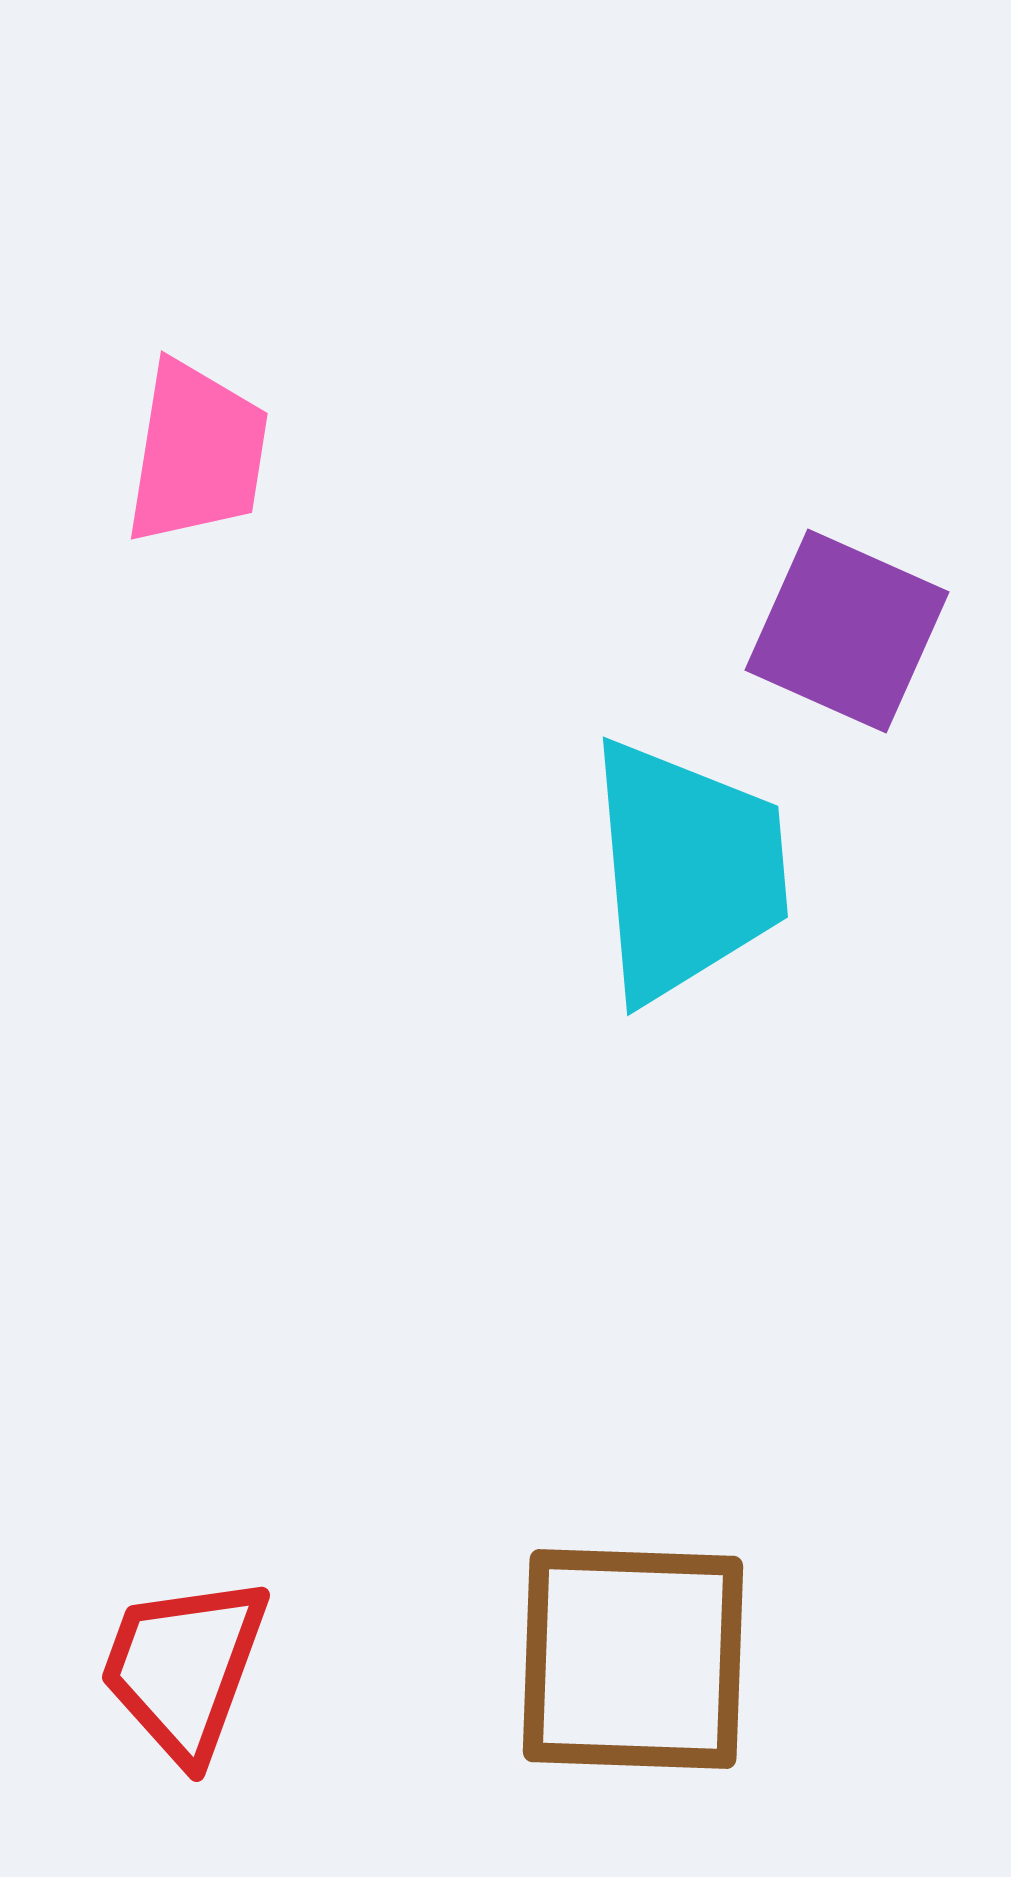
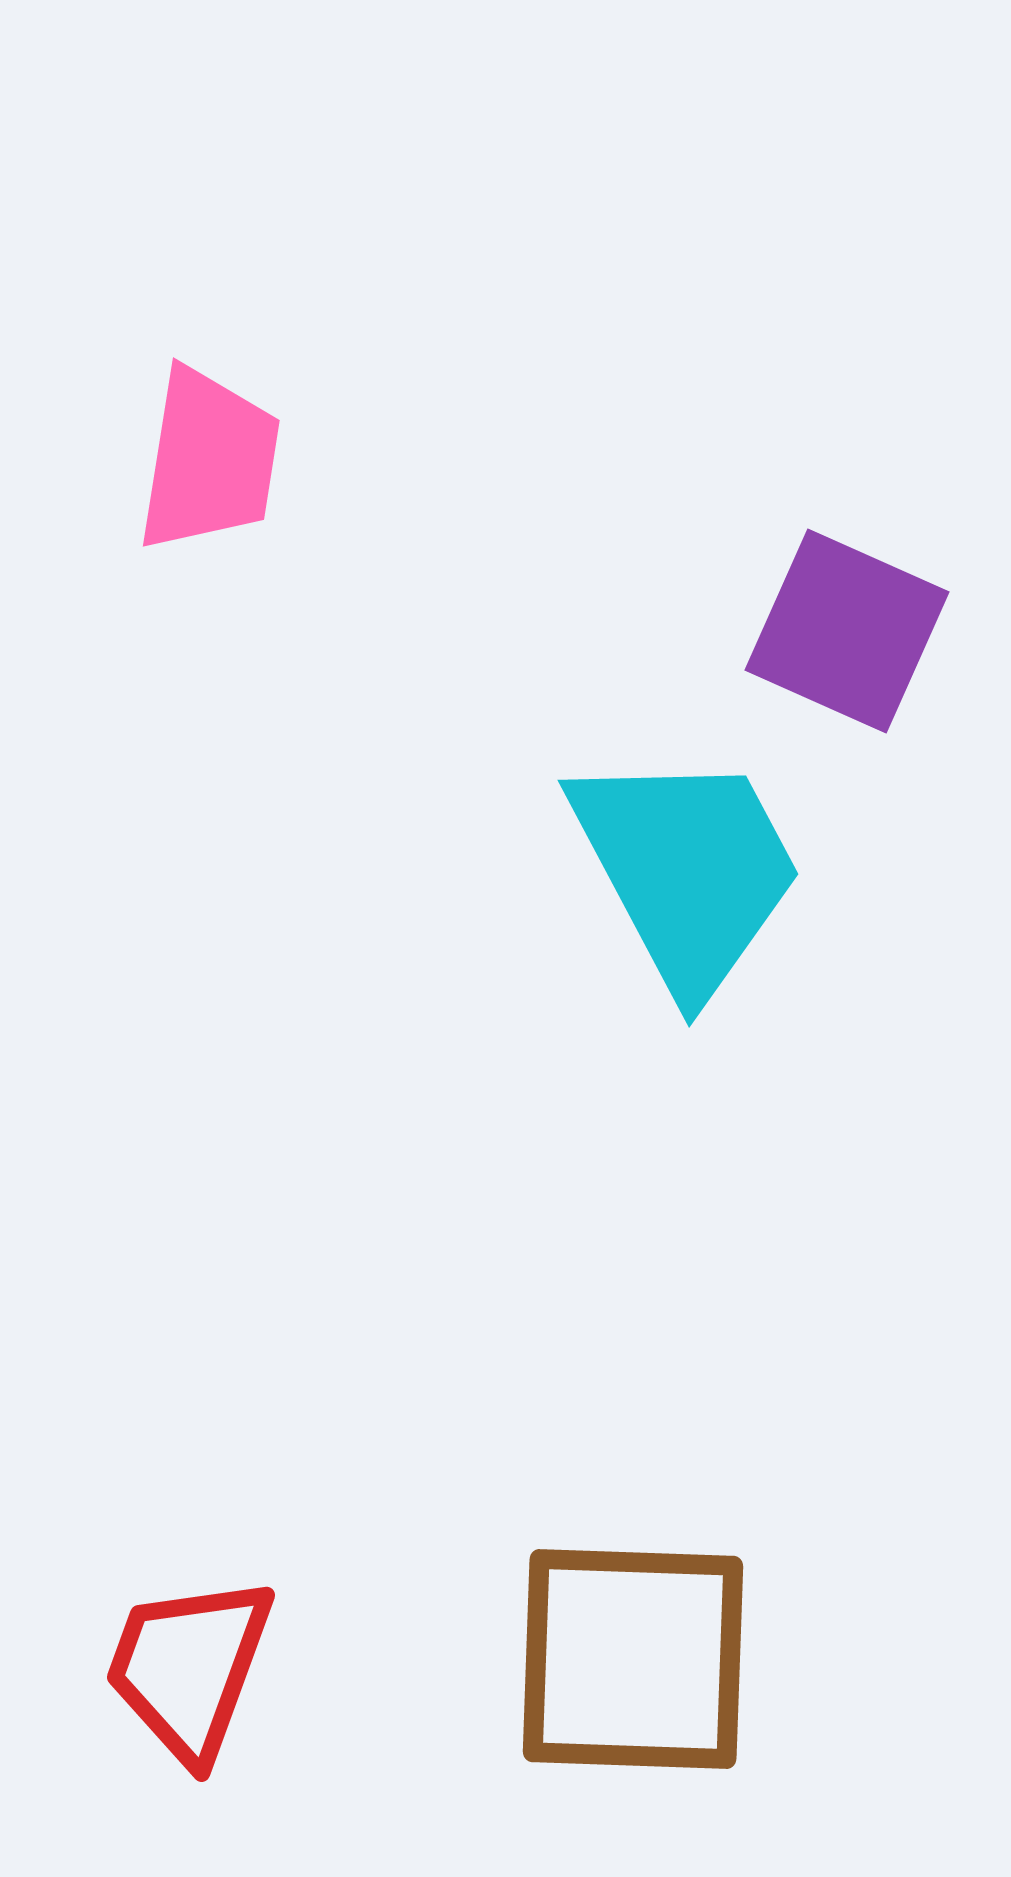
pink trapezoid: moved 12 px right, 7 px down
cyan trapezoid: rotated 23 degrees counterclockwise
red trapezoid: moved 5 px right
